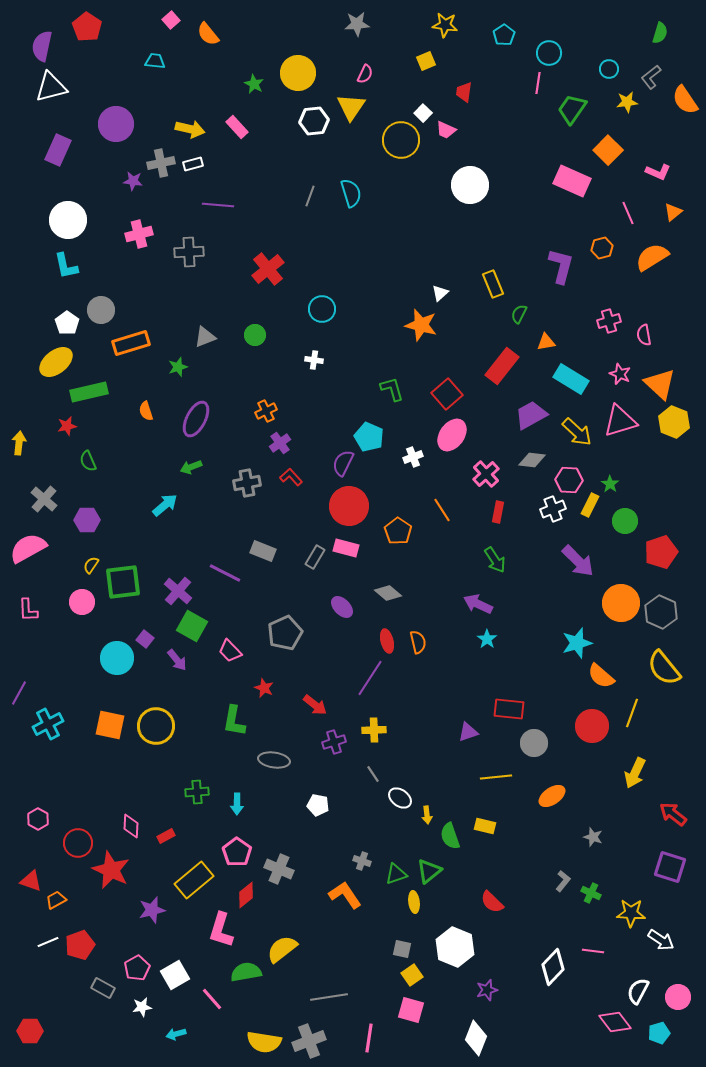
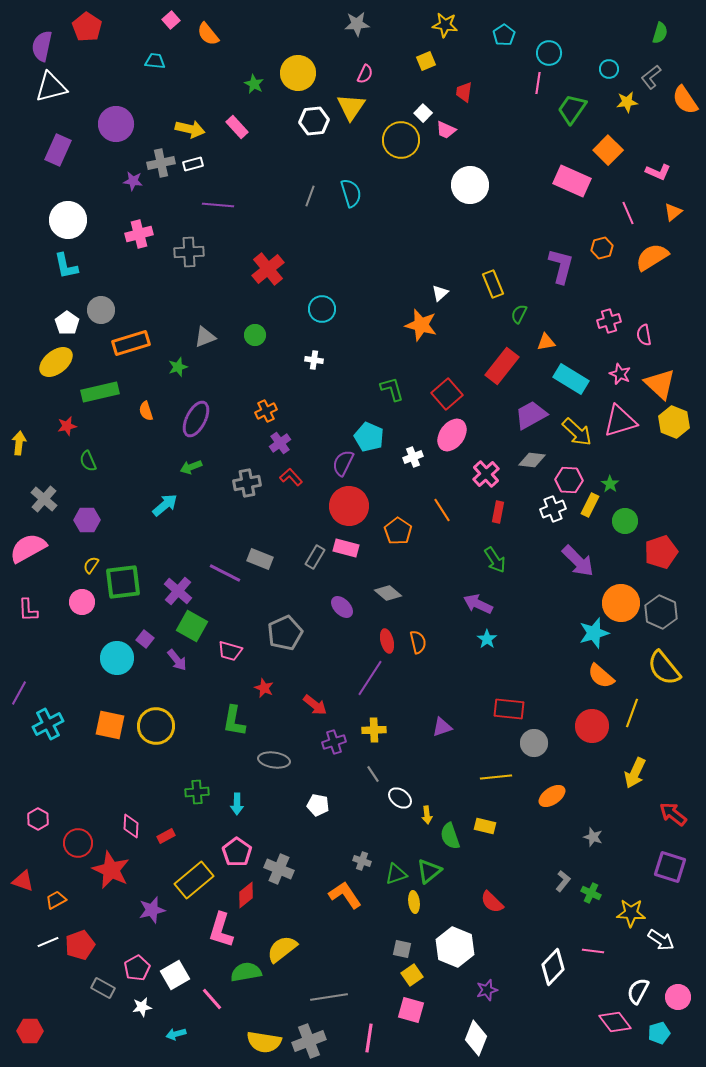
green rectangle at (89, 392): moved 11 px right
gray rectangle at (263, 551): moved 3 px left, 8 px down
cyan star at (577, 643): moved 17 px right, 10 px up
pink trapezoid at (230, 651): rotated 30 degrees counterclockwise
purple triangle at (468, 732): moved 26 px left, 5 px up
red triangle at (31, 881): moved 8 px left
